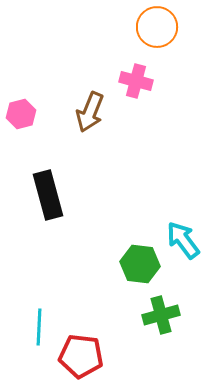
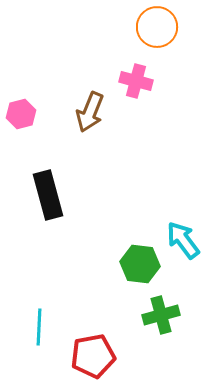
red pentagon: moved 12 px right; rotated 18 degrees counterclockwise
